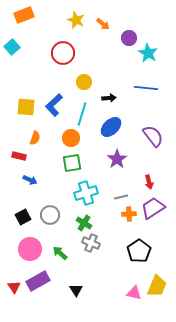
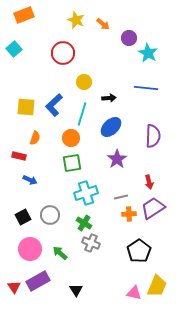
cyan square: moved 2 px right, 2 px down
purple semicircle: rotated 40 degrees clockwise
